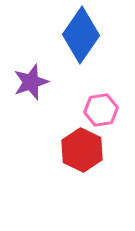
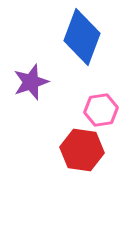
blue diamond: moved 1 px right, 2 px down; rotated 14 degrees counterclockwise
red hexagon: rotated 18 degrees counterclockwise
